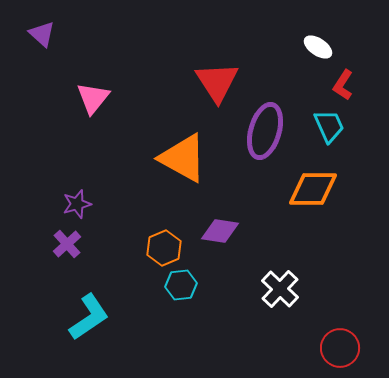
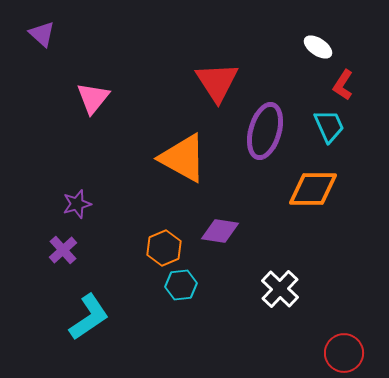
purple cross: moved 4 px left, 6 px down
red circle: moved 4 px right, 5 px down
